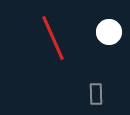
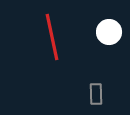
red line: moved 1 px left, 1 px up; rotated 12 degrees clockwise
